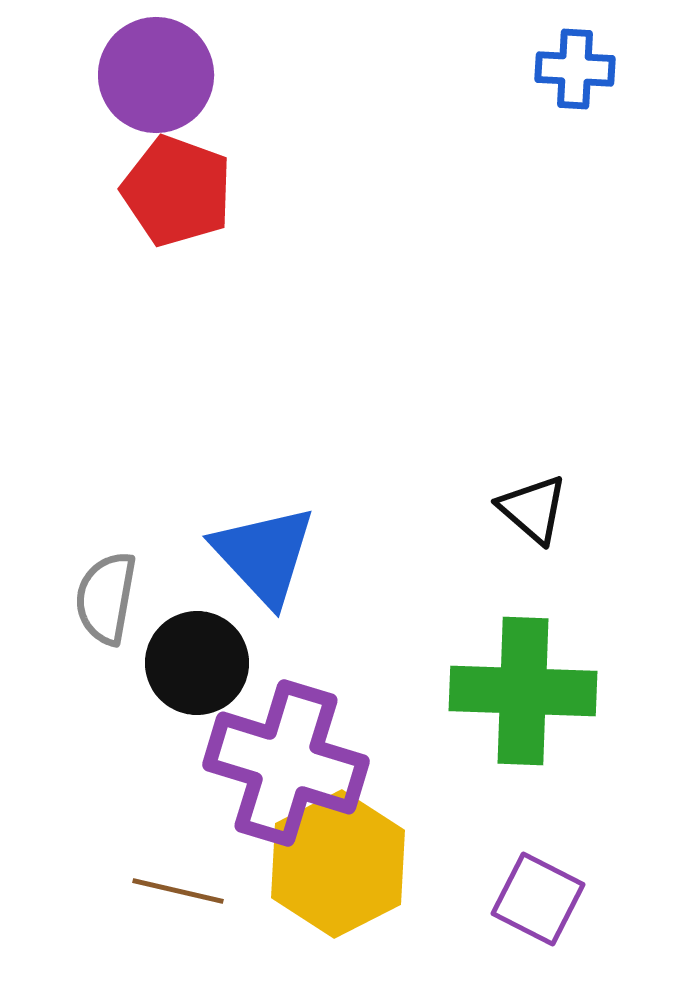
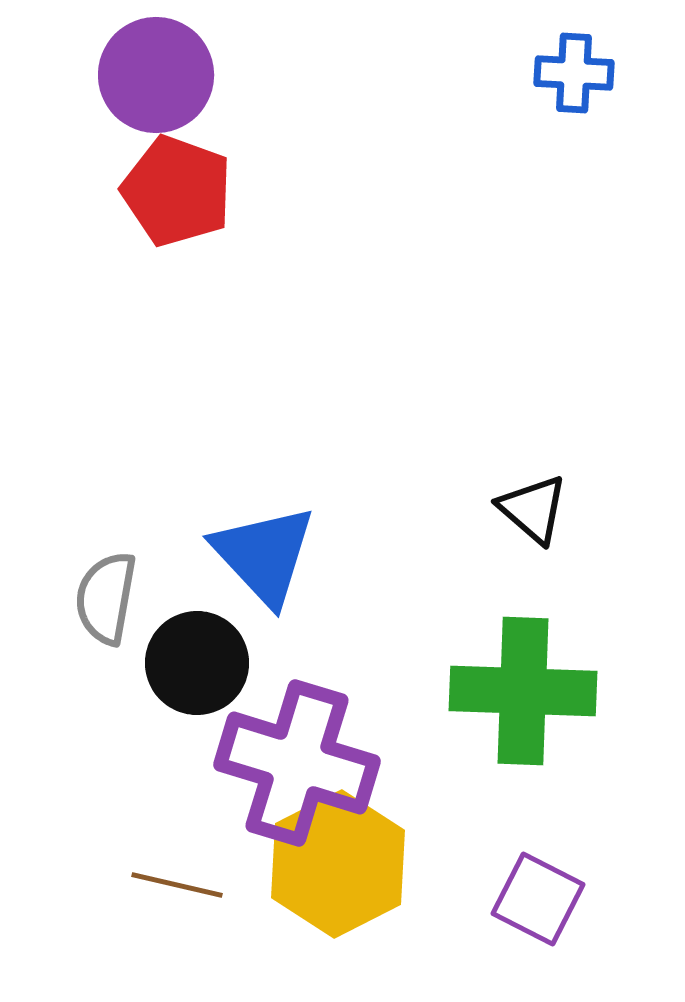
blue cross: moved 1 px left, 4 px down
purple cross: moved 11 px right
brown line: moved 1 px left, 6 px up
